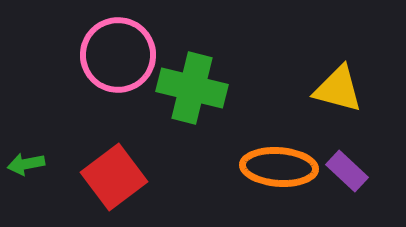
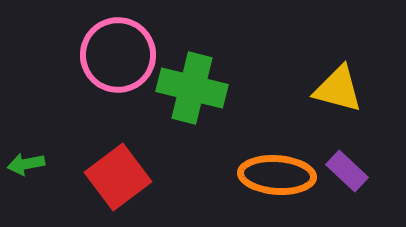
orange ellipse: moved 2 px left, 8 px down
red square: moved 4 px right
